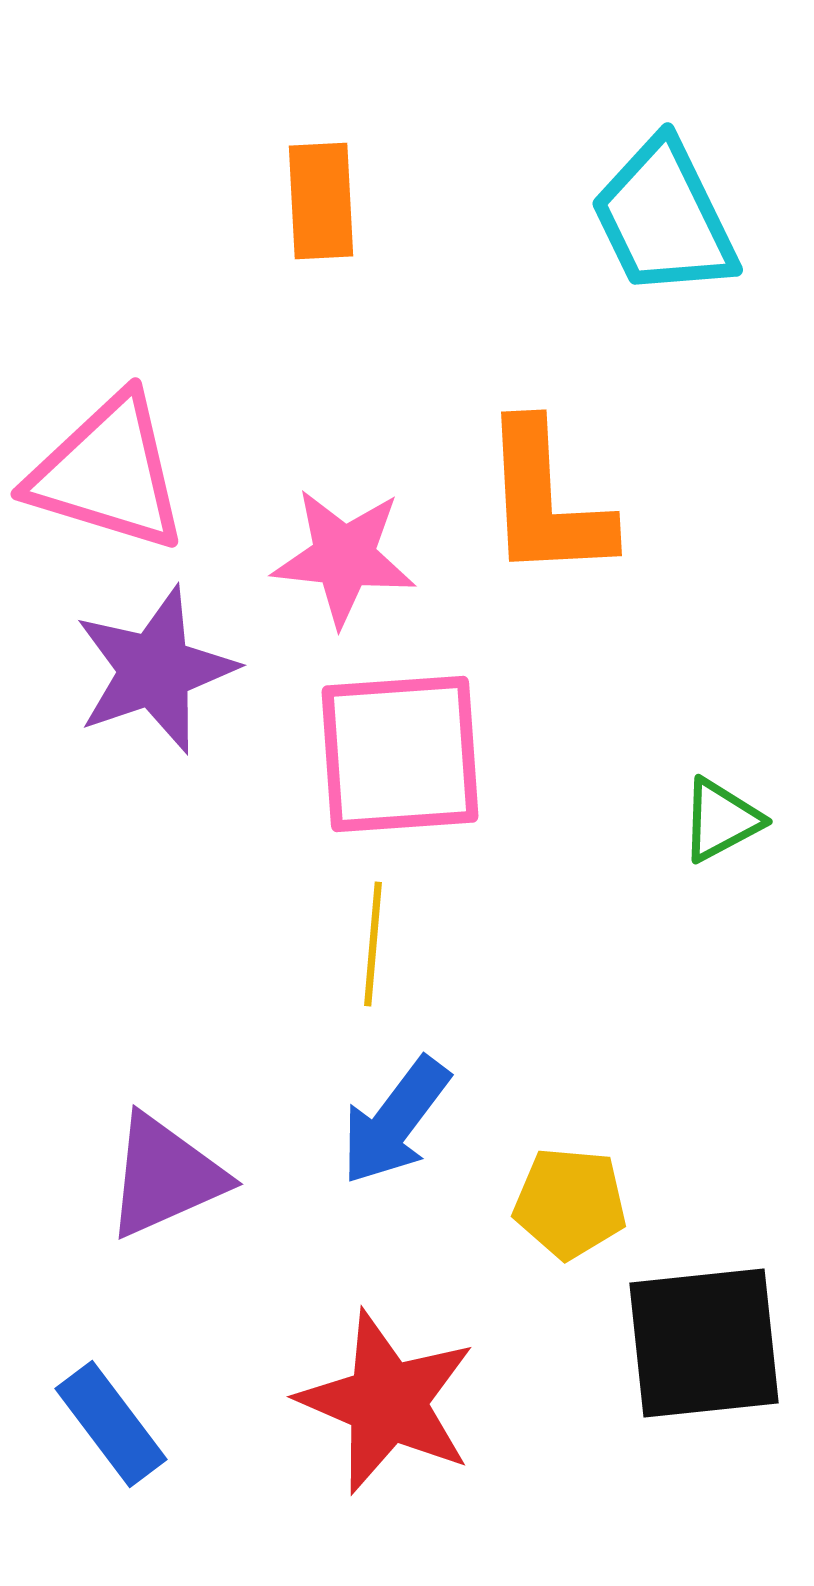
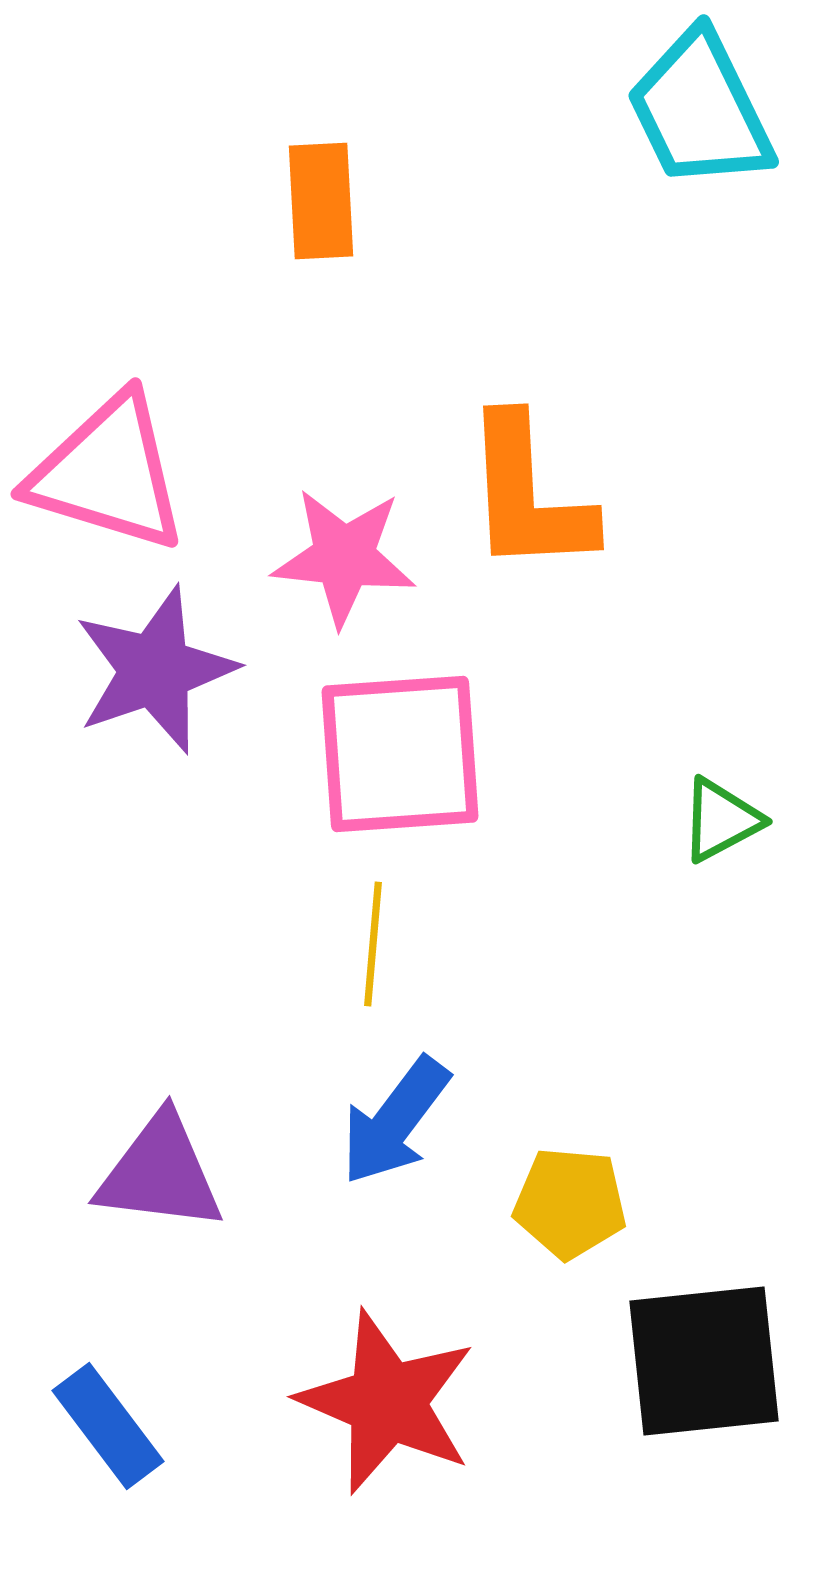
cyan trapezoid: moved 36 px right, 108 px up
orange L-shape: moved 18 px left, 6 px up
purple triangle: moved 5 px left, 3 px up; rotated 31 degrees clockwise
black square: moved 18 px down
blue rectangle: moved 3 px left, 2 px down
